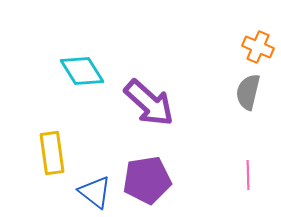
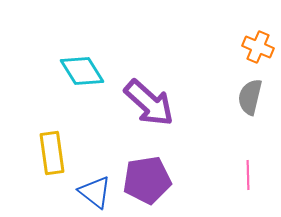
gray semicircle: moved 2 px right, 5 px down
